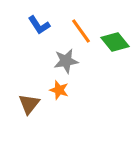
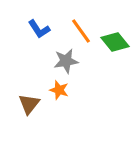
blue L-shape: moved 4 px down
